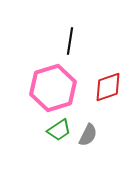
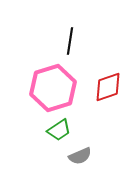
gray semicircle: moved 8 px left, 21 px down; rotated 40 degrees clockwise
